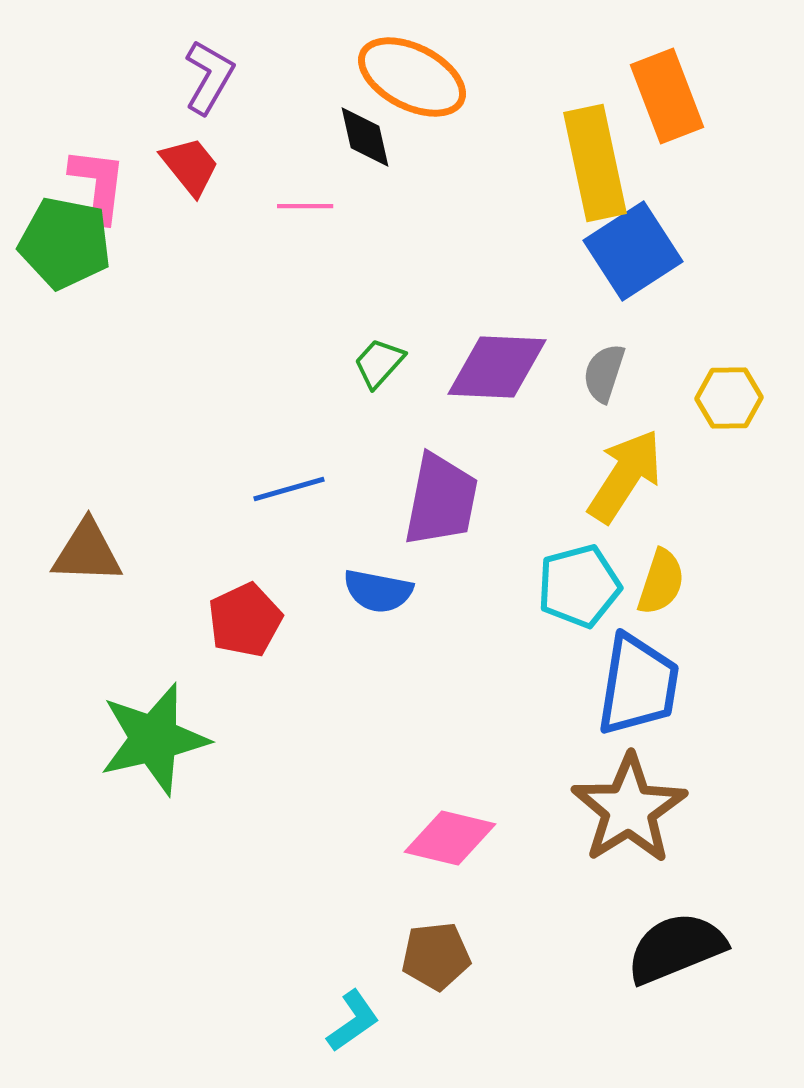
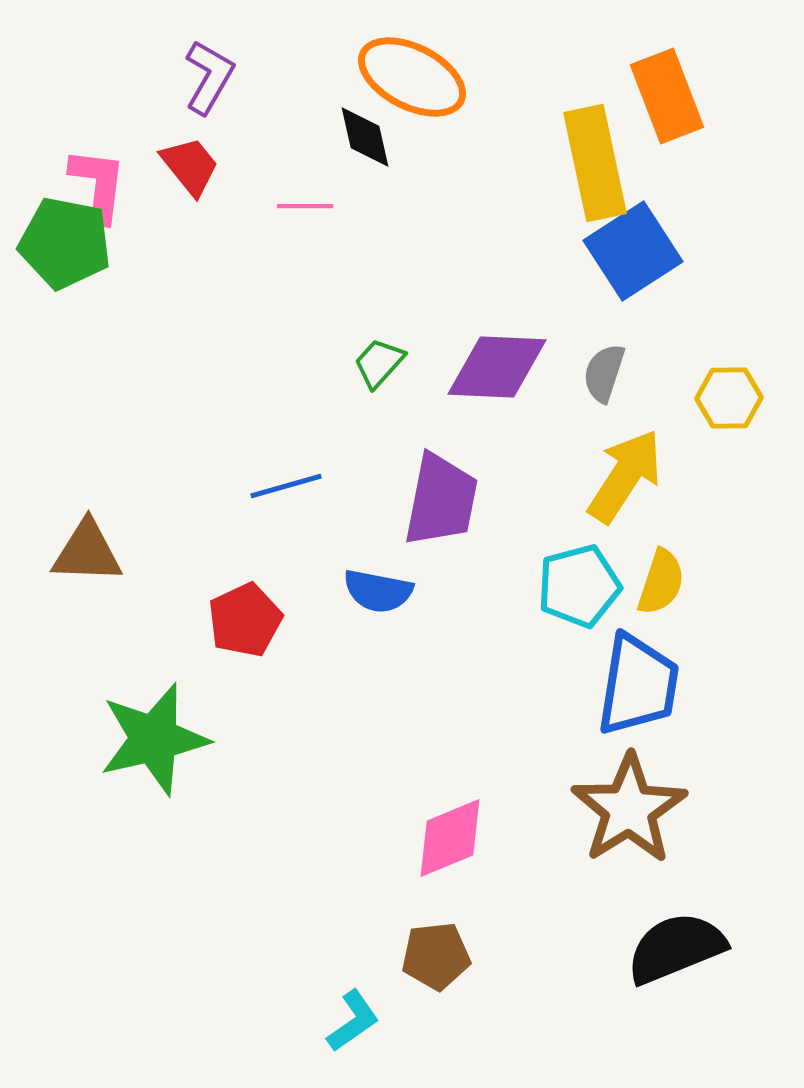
blue line: moved 3 px left, 3 px up
pink diamond: rotated 36 degrees counterclockwise
